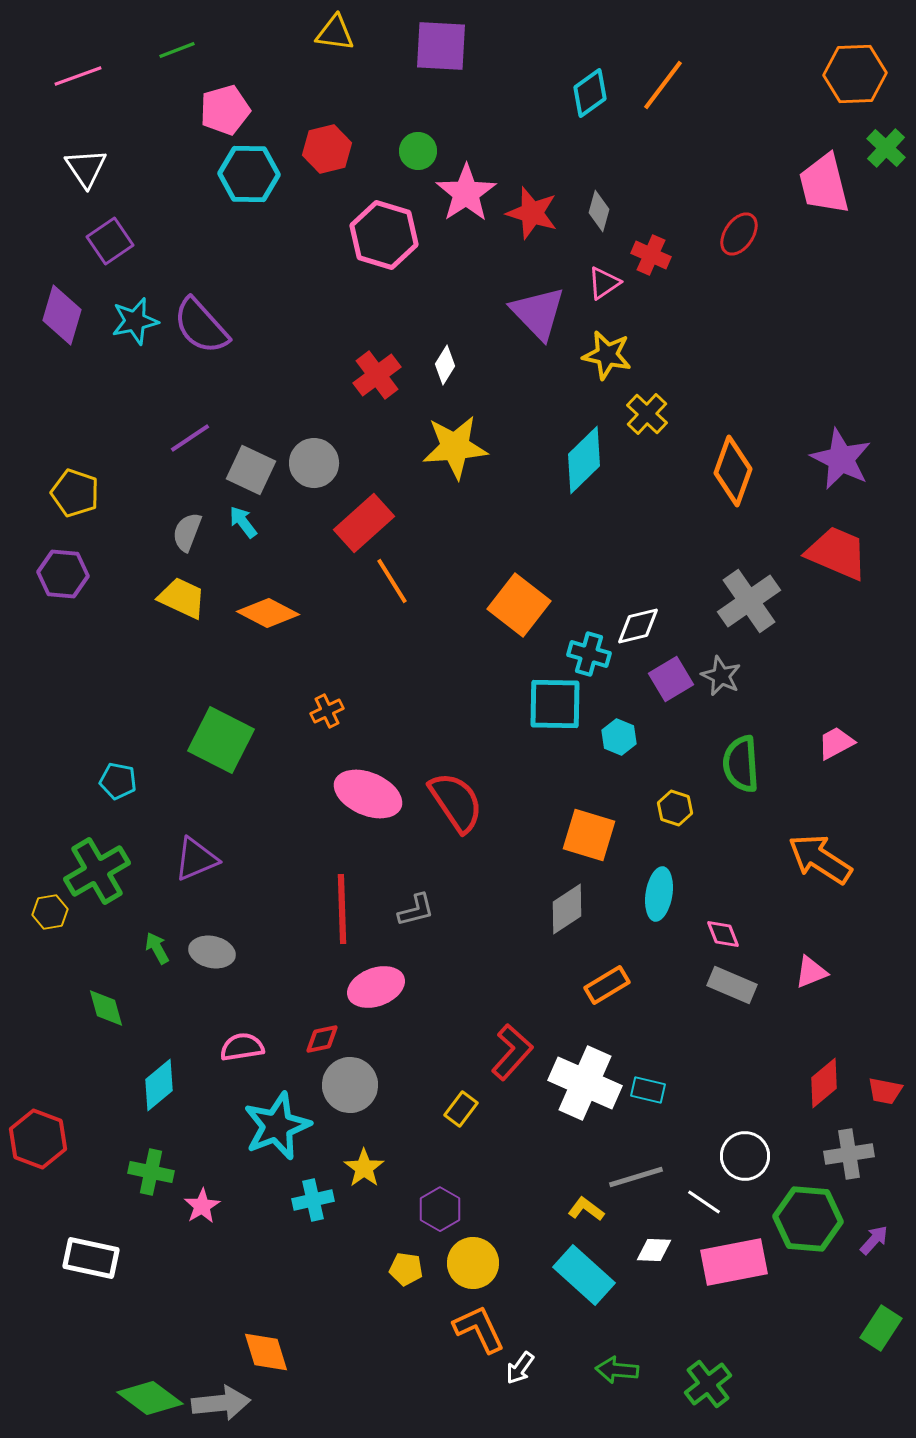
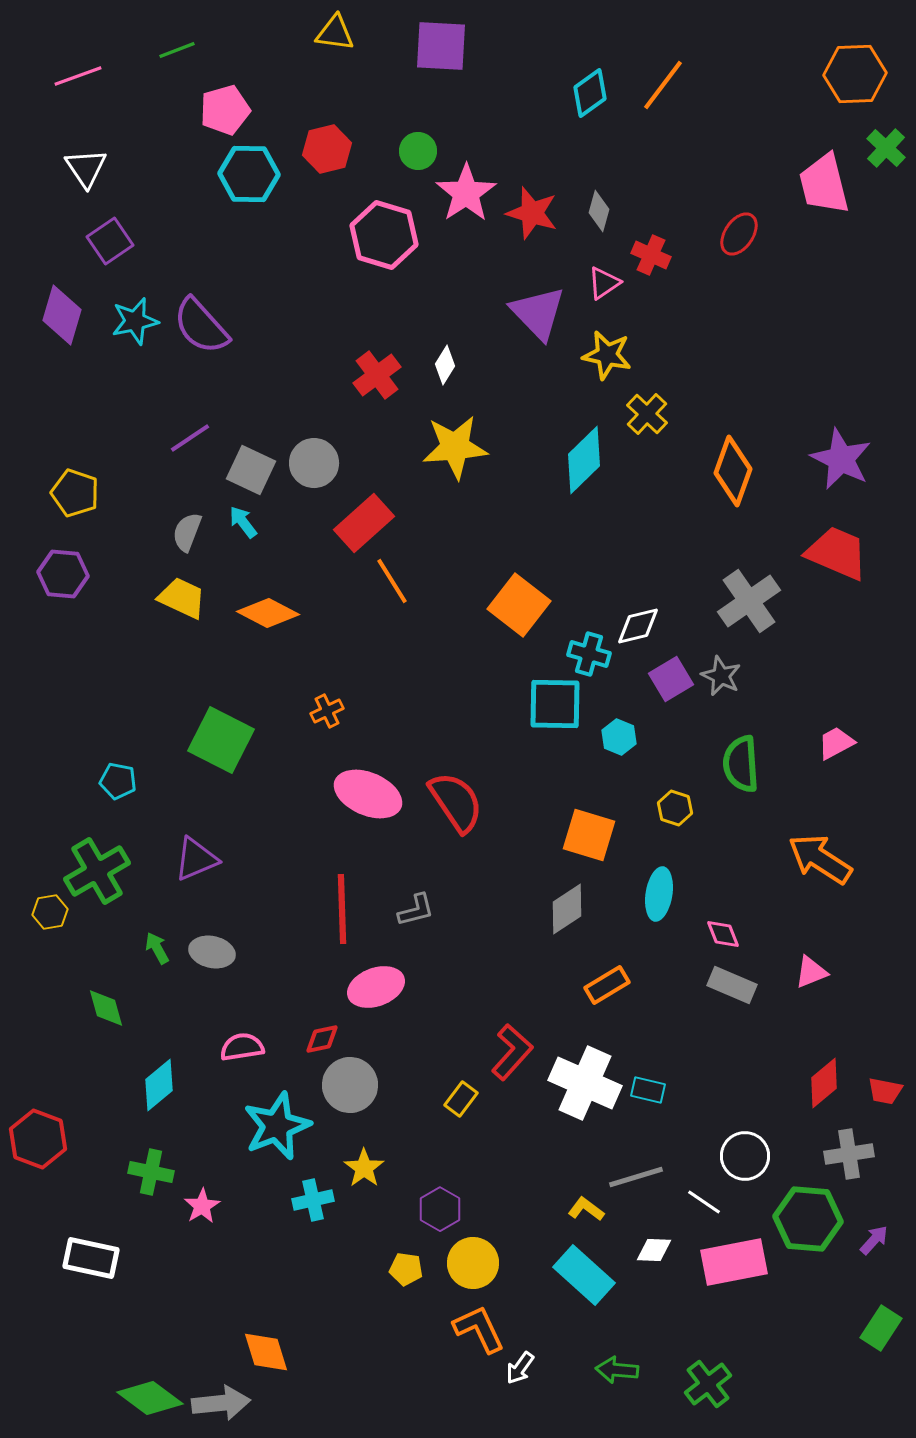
yellow rectangle at (461, 1109): moved 10 px up
